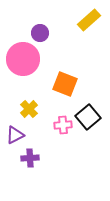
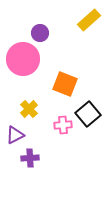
black square: moved 3 px up
